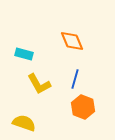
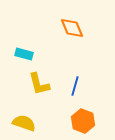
orange diamond: moved 13 px up
blue line: moved 7 px down
yellow L-shape: rotated 15 degrees clockwise
orange hexagon: moved 14 px down
